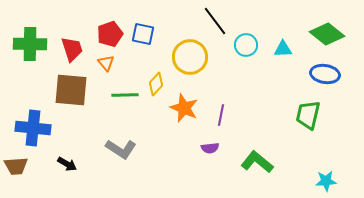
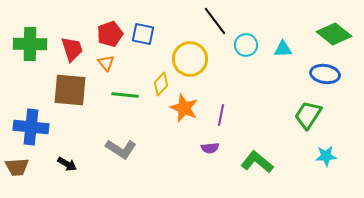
green diamond: moved 7 px right
yellow circle: moved 2 px down
yellow diamond: moved 5 px right
brown square: moved 1 px left
green line: rotated 8 degrees clockwise
green trapezoid: rotated 20 degrees clockwise
blue cross: moved 2 px left, 1 px up
brown trapezoid: moved 1 px right, 1 px down
cyan star: moved 25 px up
